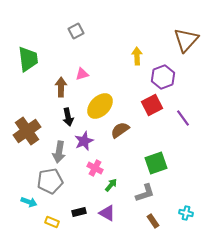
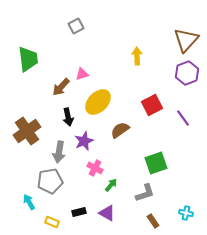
gray square: moved 5 px up
purple hexagon: moved 24 px right, 4 px up
brown arrow: rotated 138 degrees counterclockwise
yellow ellipse: moved 2 px left, 4 px up
cyan arrow: rotated 140 degrees counterclockwise
